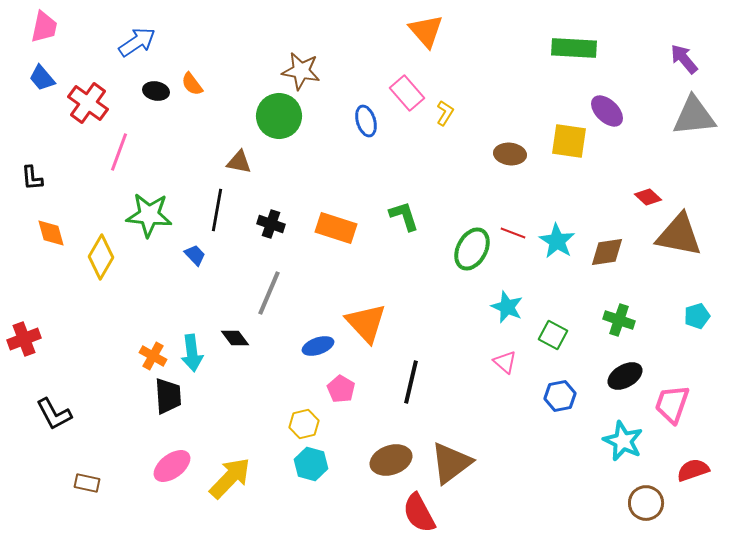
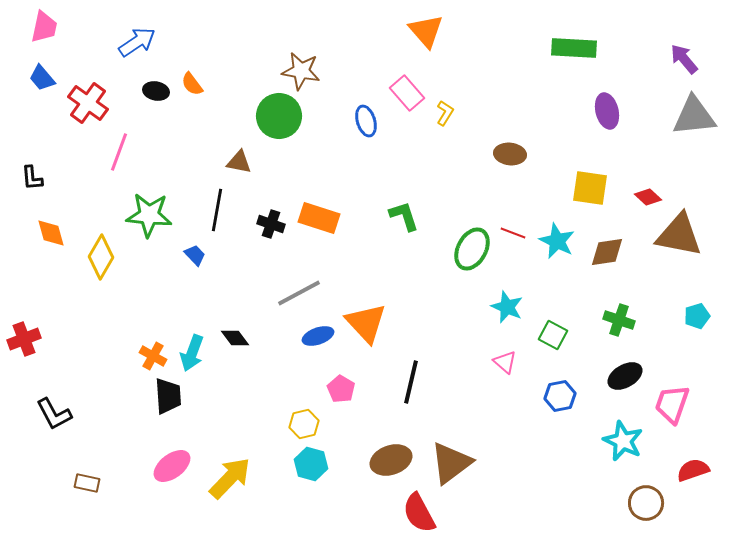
purple ellipse at (607, 111): rotated 32 degrees clockwise
yellow square at (569, 141): moved 21 px right, 47 px down
orange rectangle at (336, 228): moved 17 px left, 10 px up
cyan star at (557, 241): rotated 6 degrees counterclockwise
gray line at (269, 293): moved 30 px right; rotated 39 degrees clockwise
blue ellipse at (318, 346): moved 10 px up
cyan arrow at (192, 353): rotated 27 degrees clockwise
